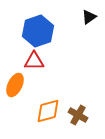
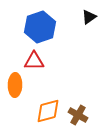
blue hexagon: moved 2 px right, 4 px up
orange ellipse: rotated 25 degrees counterclockwise
